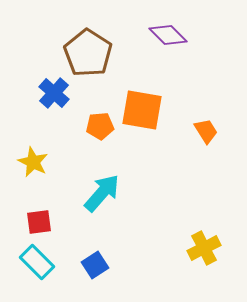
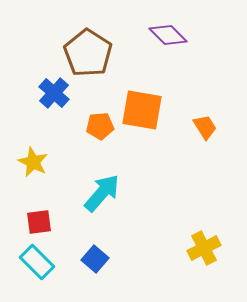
orange trapezoid: moved 1 px left, 4 px up
blue square: moved 6 px up; rotated 16 degrees counterclockwise
